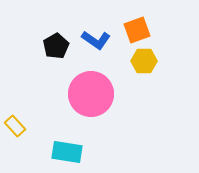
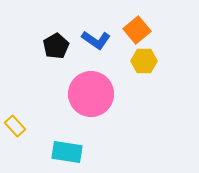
orange square: rotated 20 degrees counterclockwise
